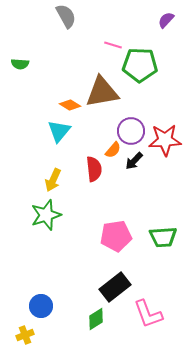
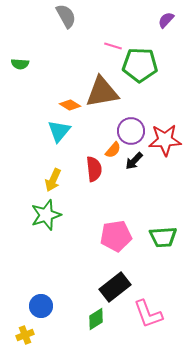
pink line: moved 1 px down
